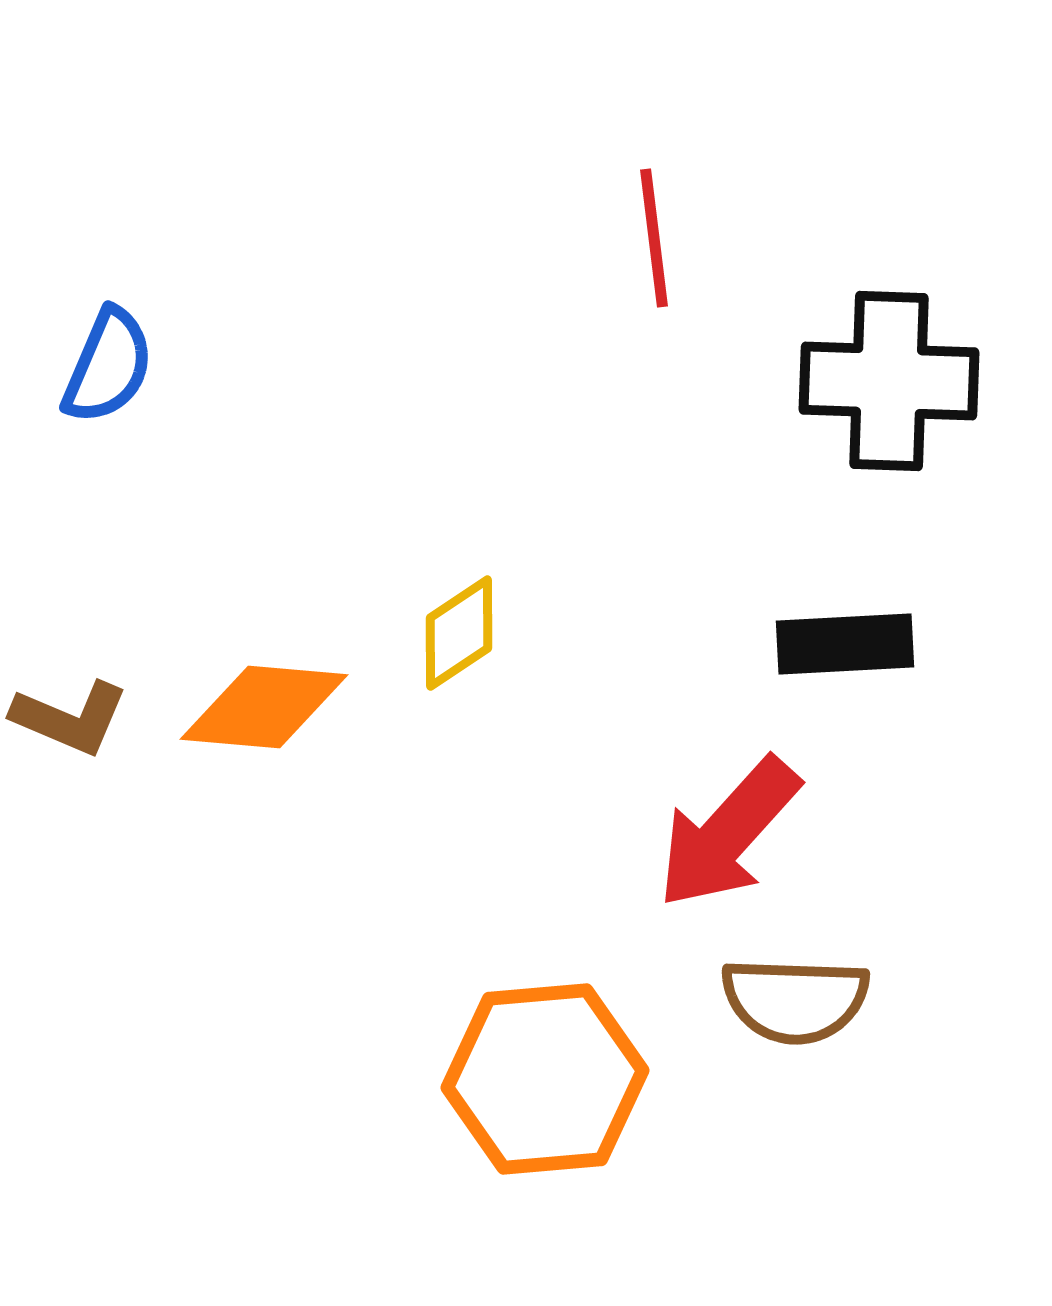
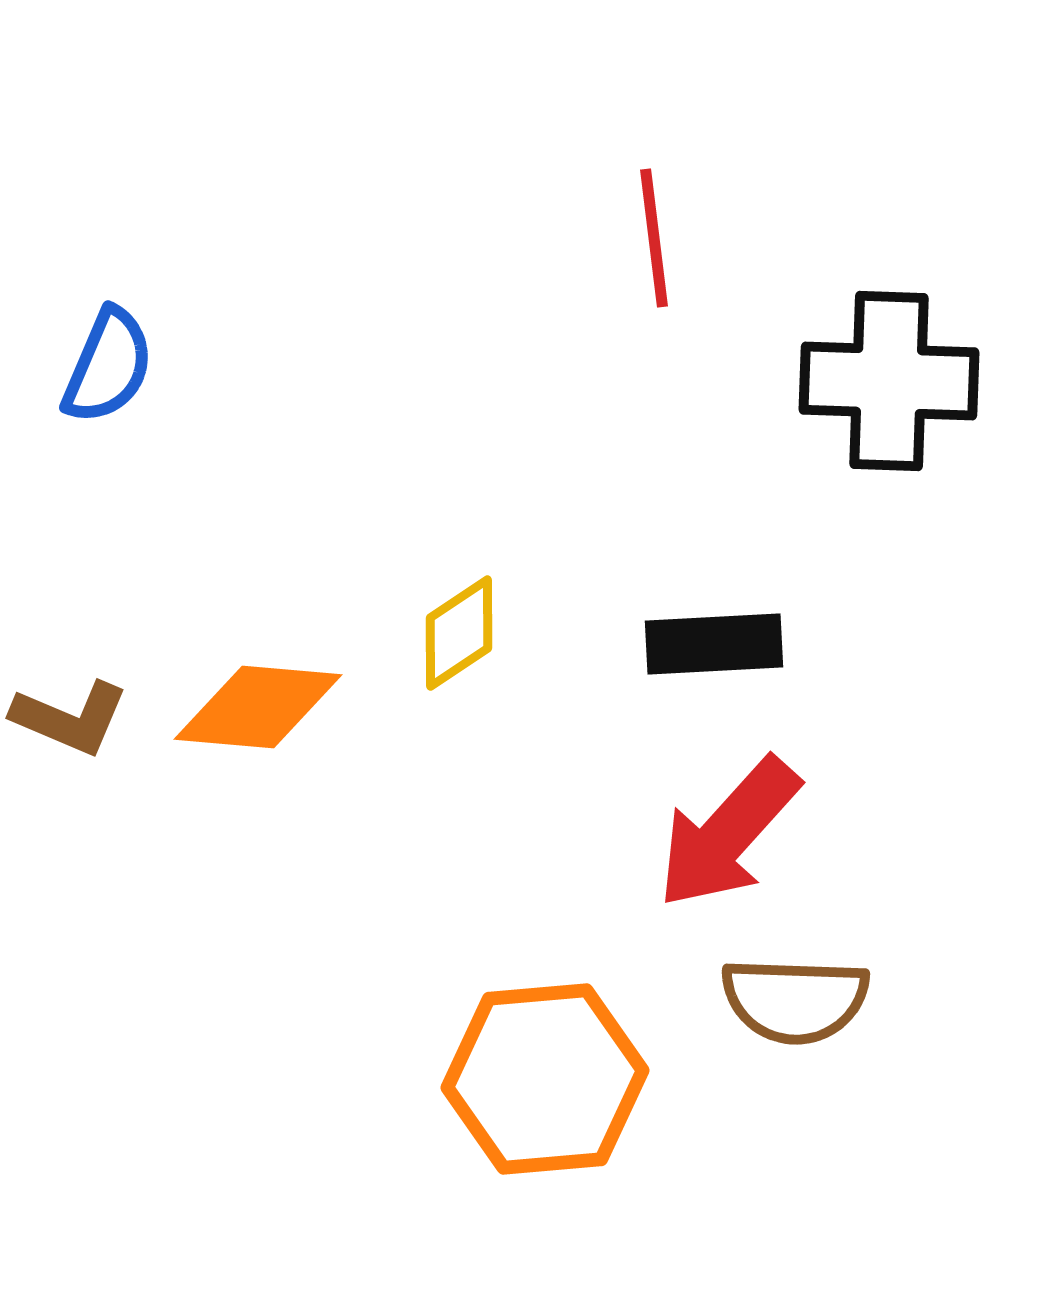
black rectangle: moved 131 px left
orange diamond: moved 6 px left
